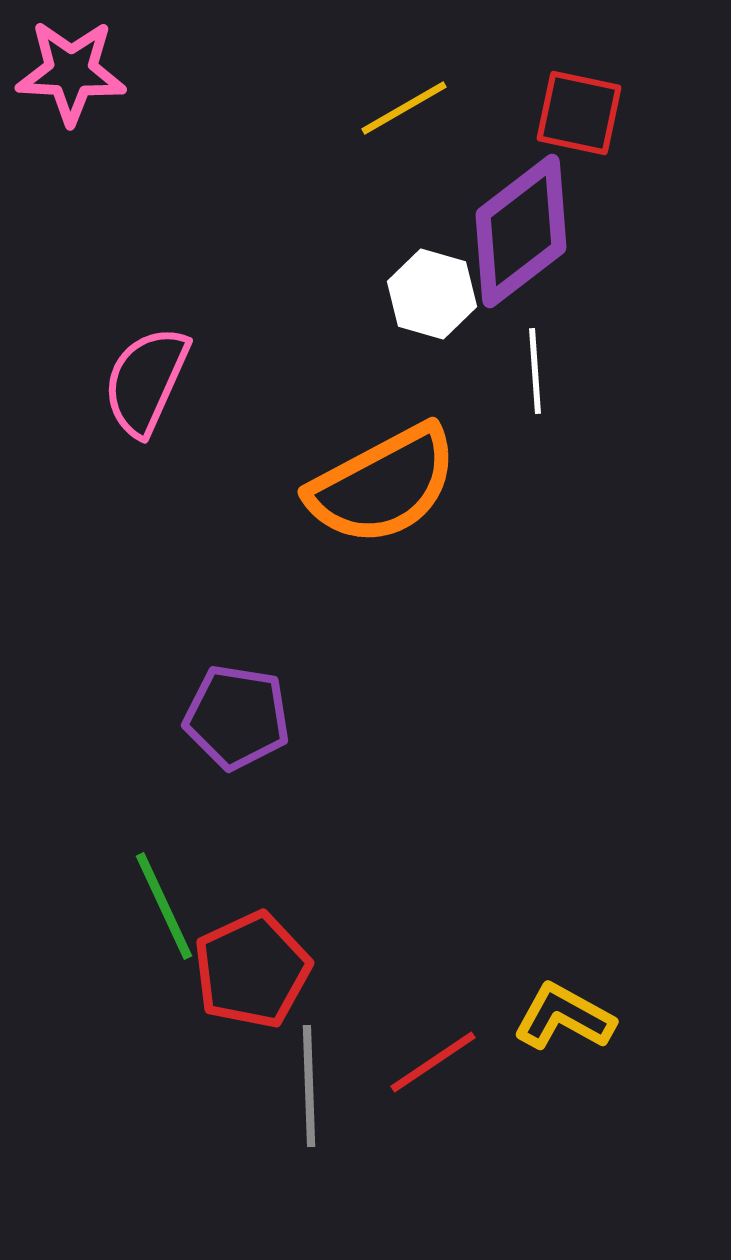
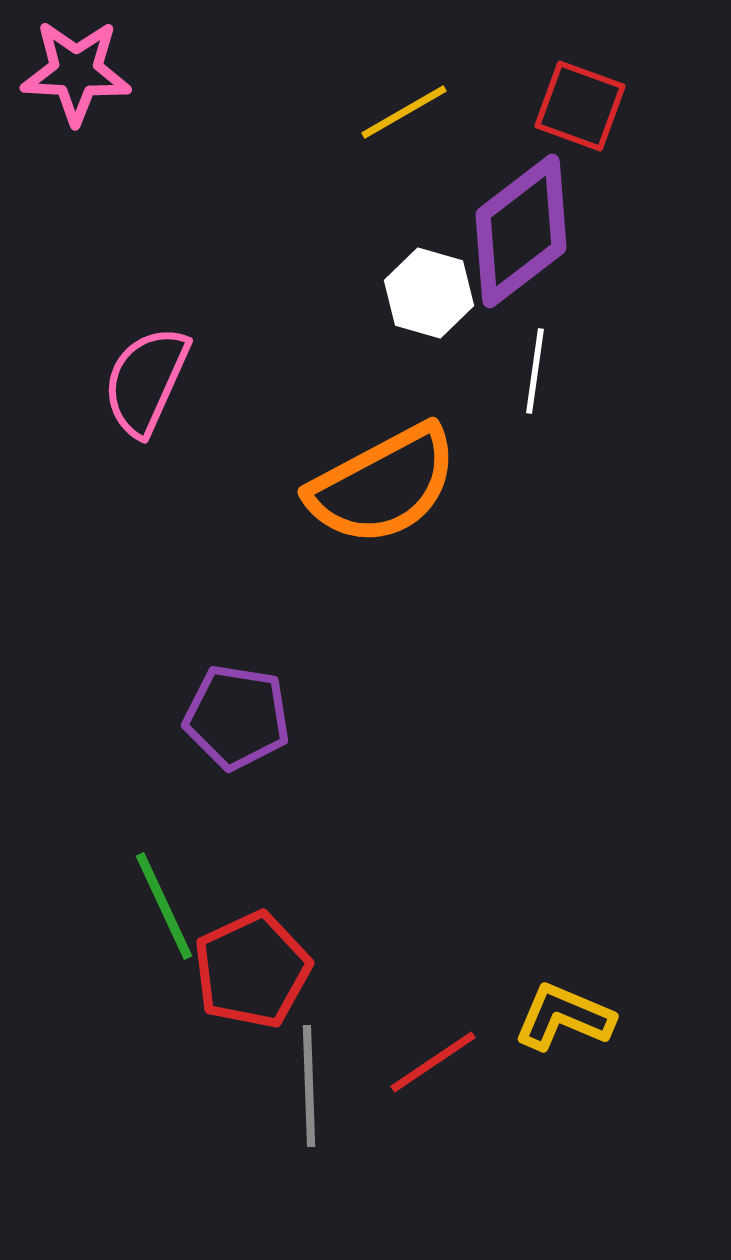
pink star: moved 5 px right
yellow line: moved 4 px down
red square: moved 1 px right, 7 px up; rotated 8 degrees clockwise
white hexagon: moved 3 px left, 1 px up
white line: rotated 12 degrees clockwise
yellow L-shape: rotated 6 degrees counterclockwise
